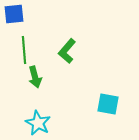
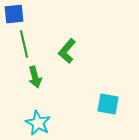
green line: moved 6 px up; rotated 8 degrees counterclockwise
